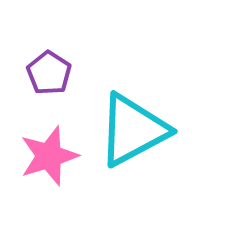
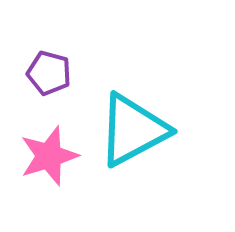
purple pentagon: rotated 18 degrees counterclockwise
